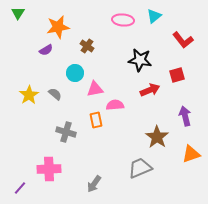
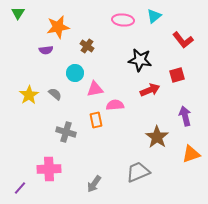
purple semicircle: rotated 24 degrees clockwise
gray trapezoid: moved 2 px left, 4 px down
